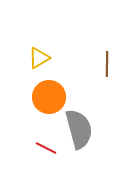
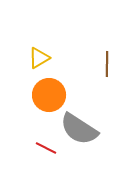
orange circle: moved 2 px up
gray semicircle: rotated 138 degrees clockwise
